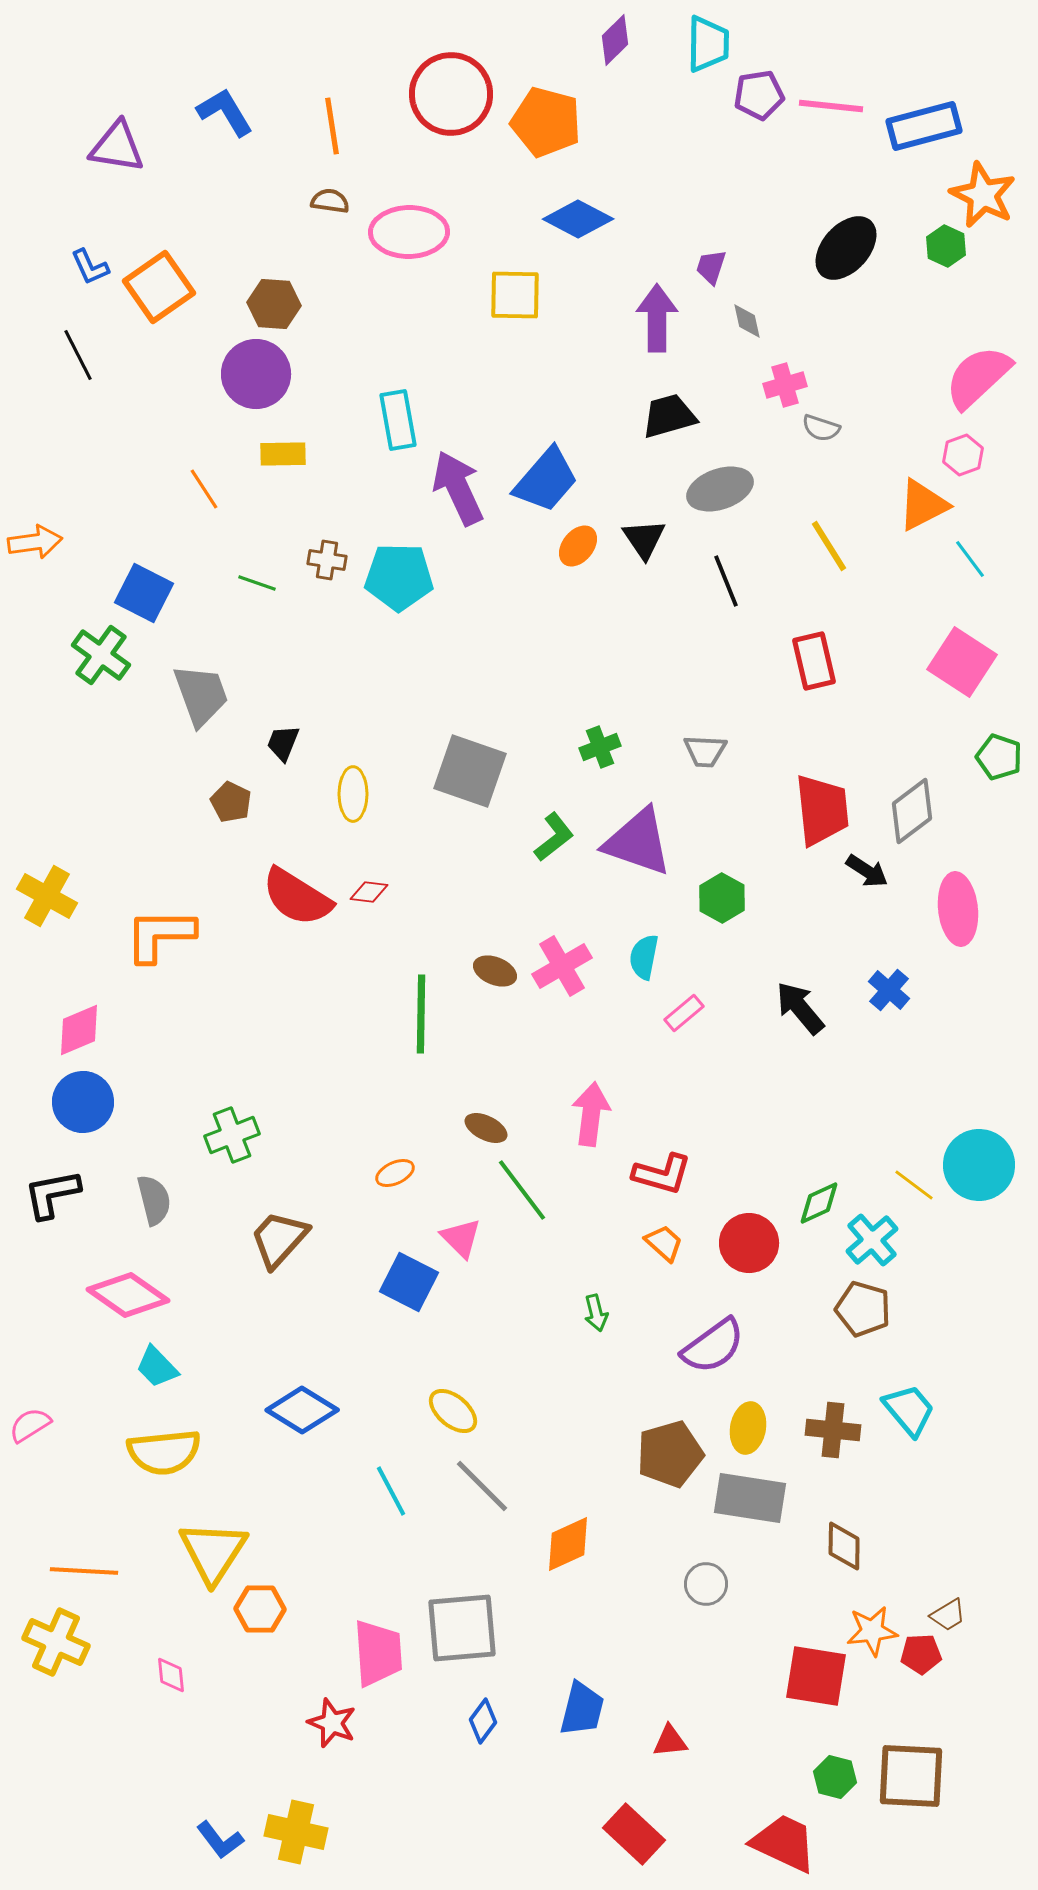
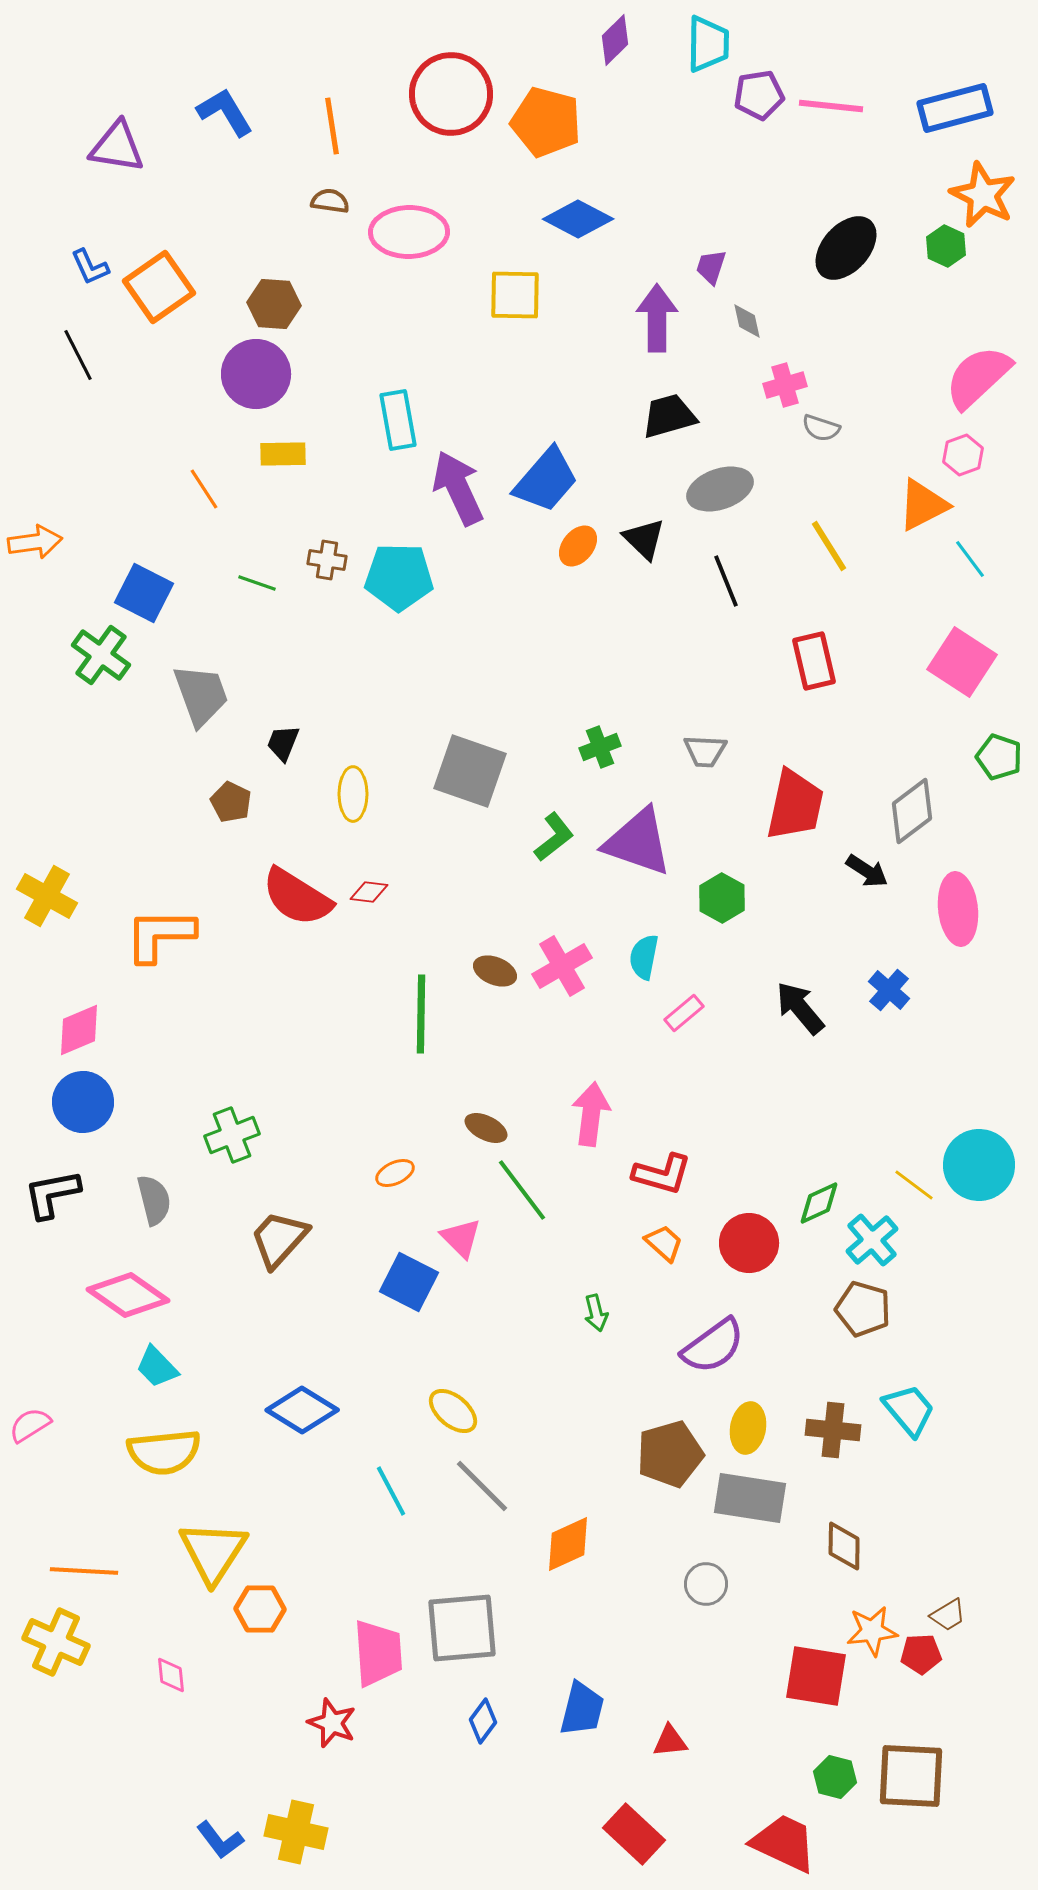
blue rectangle at (924, 126): moved 31 px right, 18 px up
black triangle at (644, 539): rotated 12 degrees counterclockwise
red trapezoid at (822, 810): moved 27 px left, 5 px up; rotated 18 degrees clockwise
